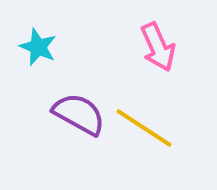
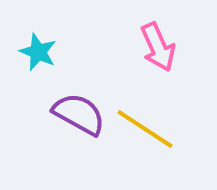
cyan star: moved 5 px down
yellow line: moved 1 px right, 1 px down
